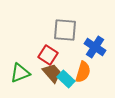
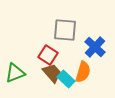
blue cross: rotated 10 degrees clockwise
green triangle: moved 5 px left
